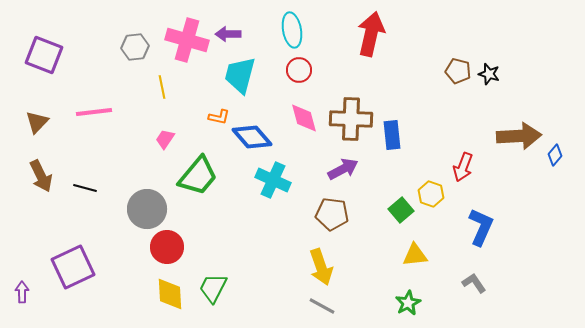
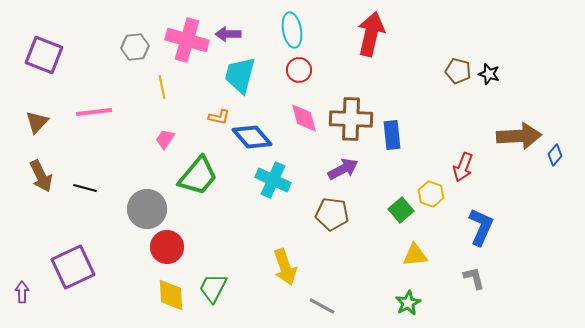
yellow arrow at (321, 267): moved 36 px left
gray L-shape at (474, 283): moved 5 px up; rotated 20 degrees clockwise
yellow diamond at (170, 294): moved 1 px right, 1 px down
